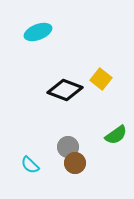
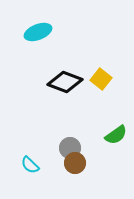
black diamond: moved 8 px up
gray circle: moved 2 px right, 1 px down
